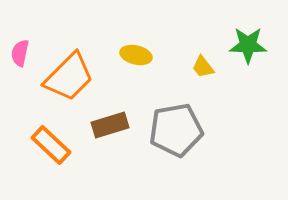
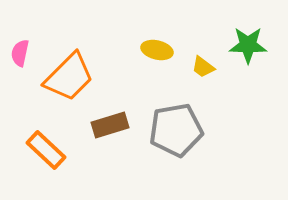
yellow ellipse: moved 21 px right, 5 px up
yellow trapezoid: rotated 15 degrees counterclockwise
orange rectangle: moved 5 px left, 5 px down
